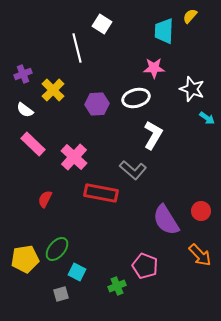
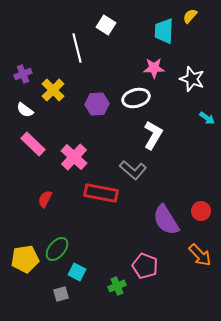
white square: moved 4 px right, 1 px down
white star: moved 10 px up
